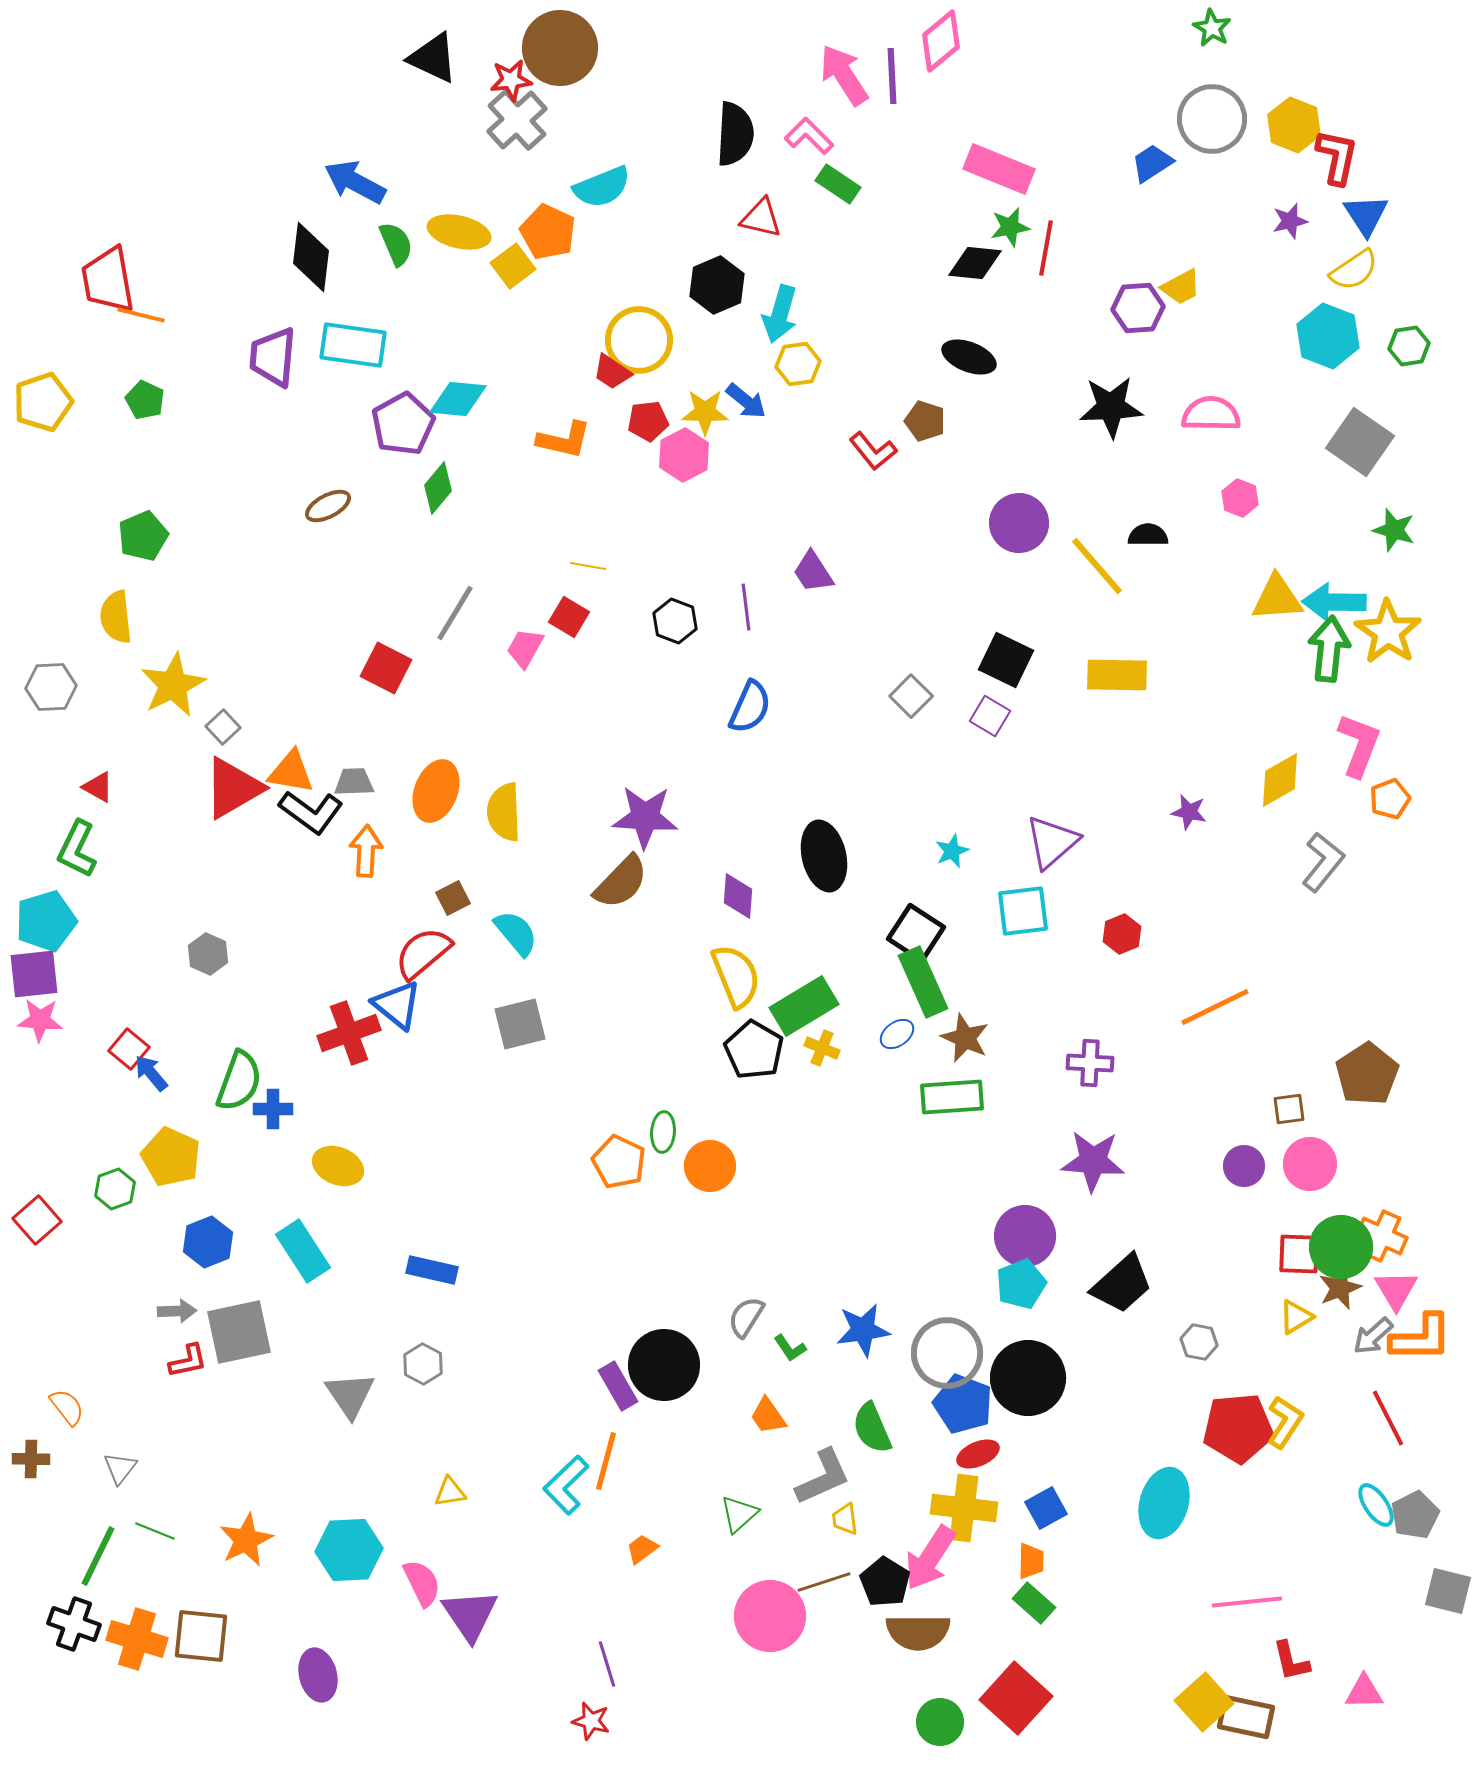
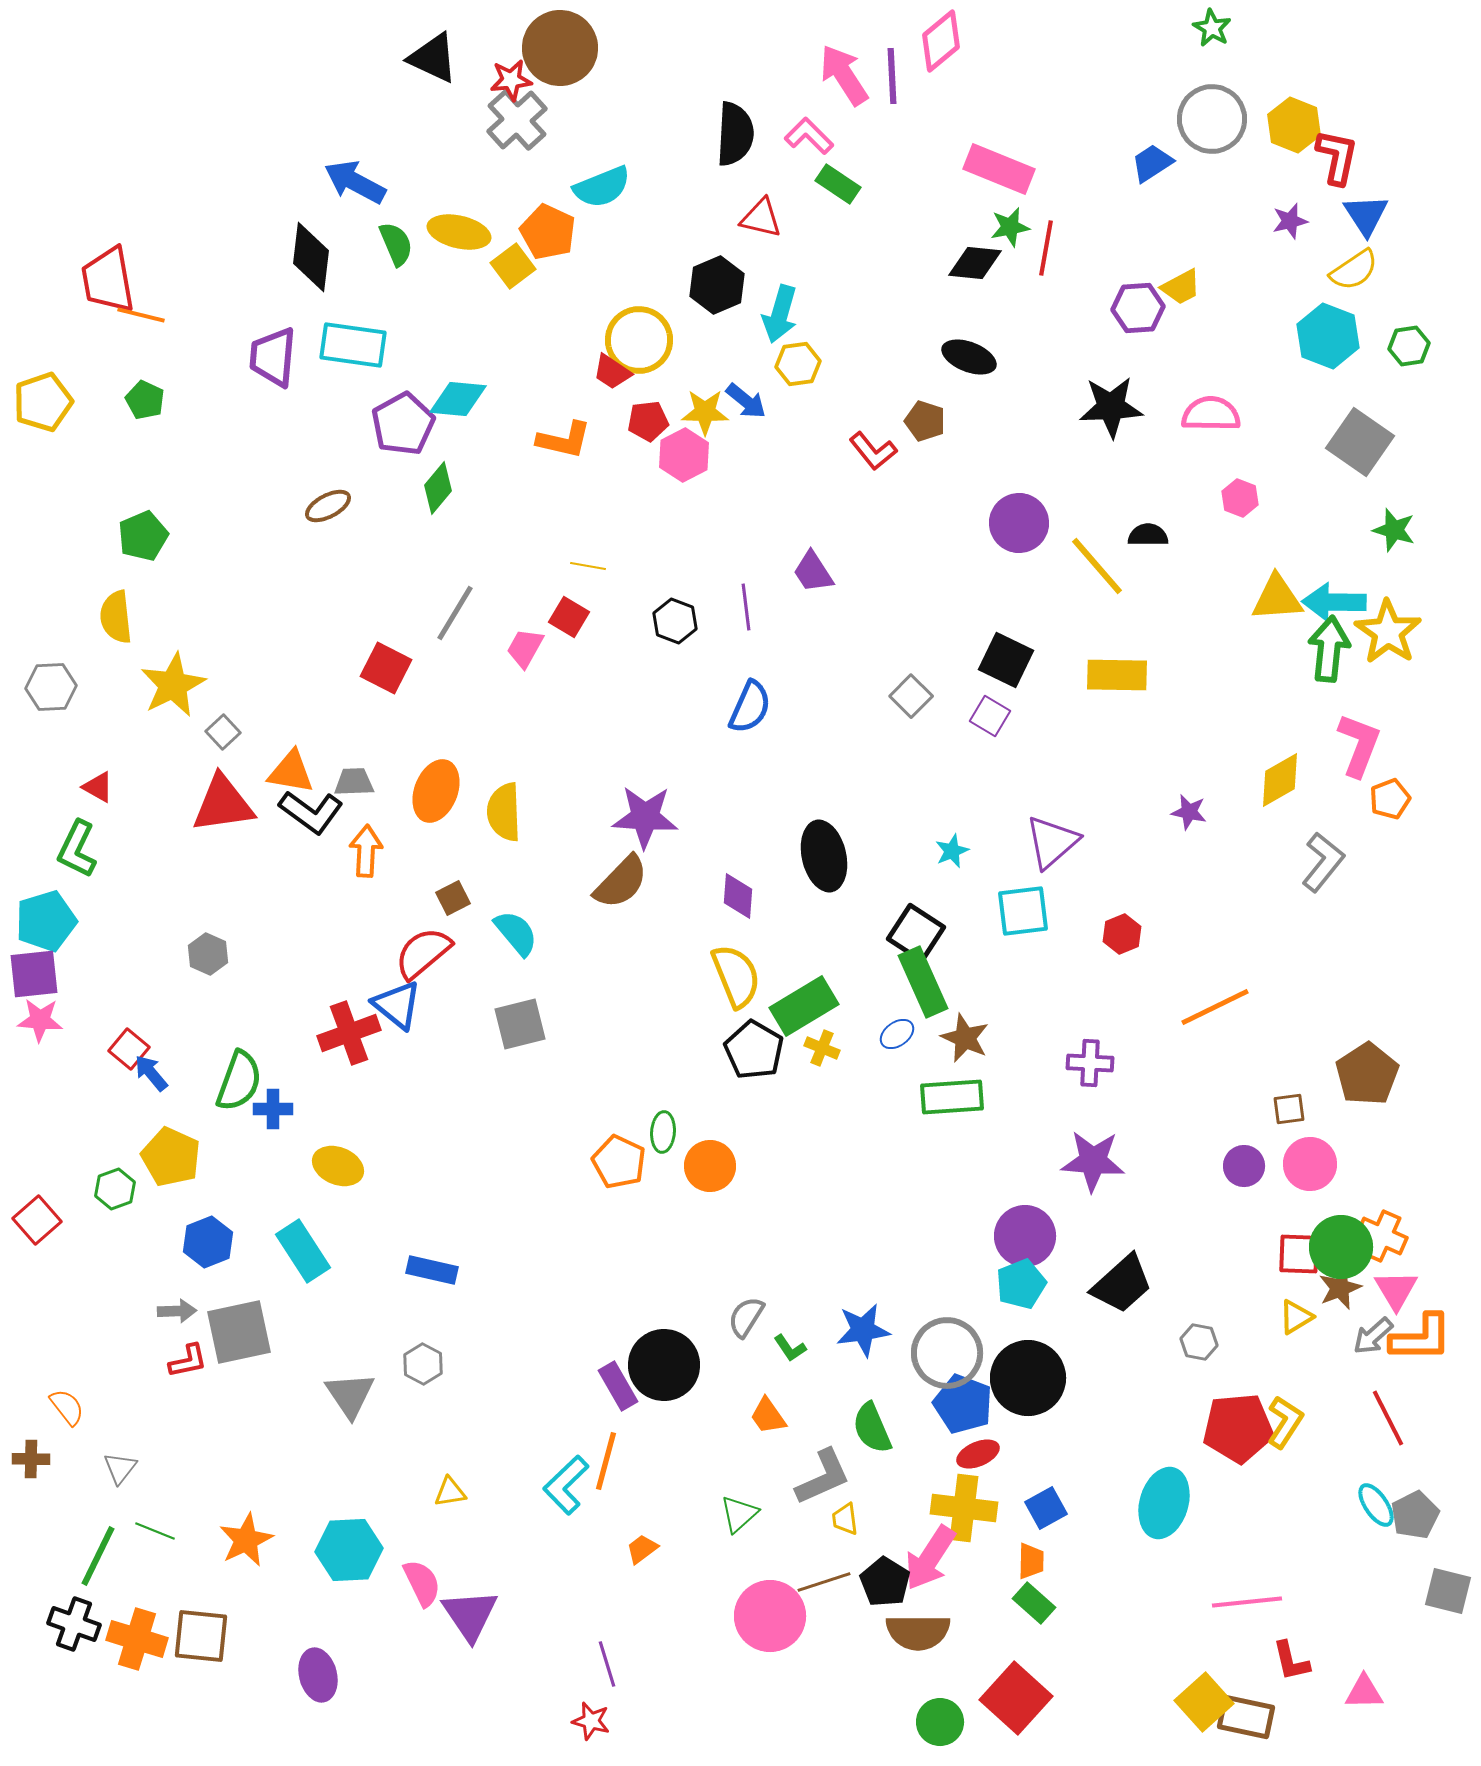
gray square at (223, 727): moved 5 px down
red triangle at (233, 788): moved 10 px left, 16 px down; rotated 22 degrees clockwise
